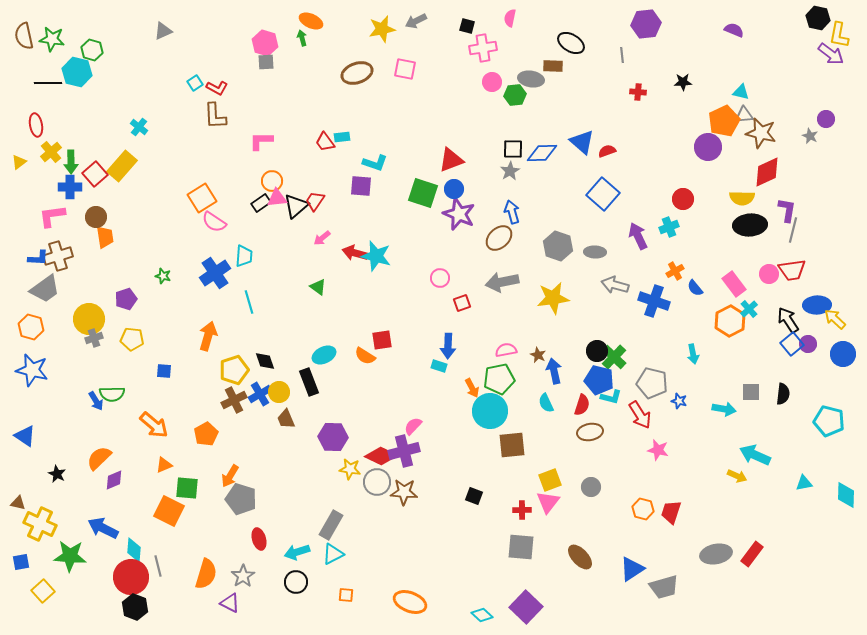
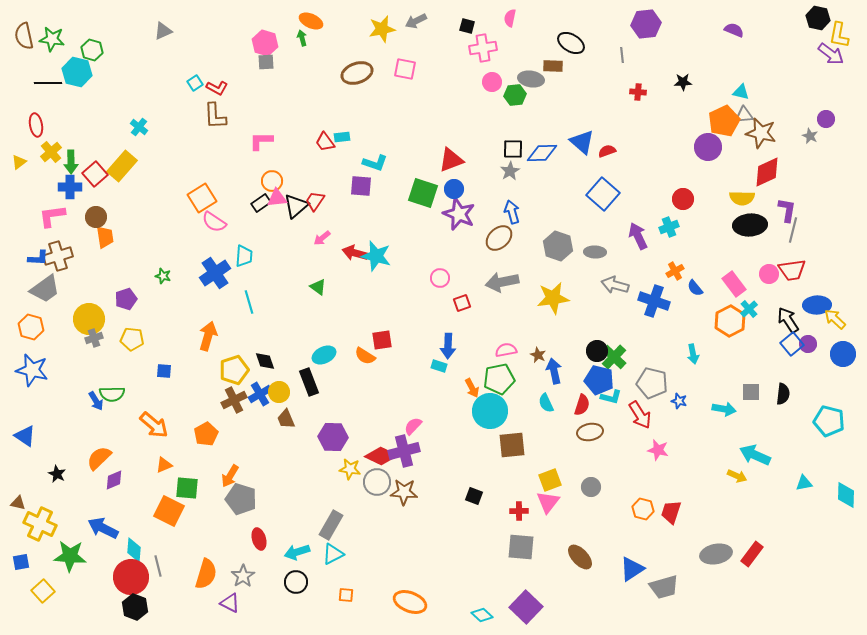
red cross at (522, 510): moved 3 px left, 1 px down
